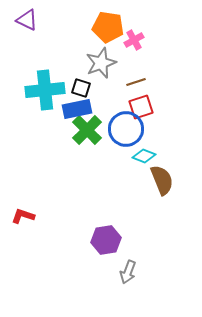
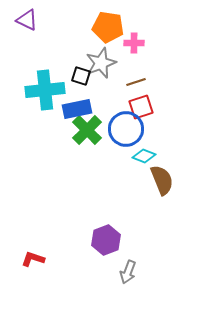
pink cross: moved 3 px down; rotated 30 degrees clockwise
black square: moved 12 px up
red L-shape: moved 10 px right, 43 px down
purple hexagon: rotated 12 degrees counterclockwise
